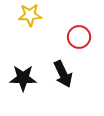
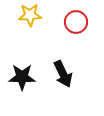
red circle: moved 3 px left, 15 px up
black star: moved 1 px left, 1 px up
